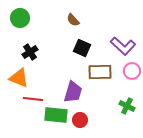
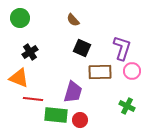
purple L-shape: moved 1 px left, 2 px down; rotated 115 degrees counterclockwise
